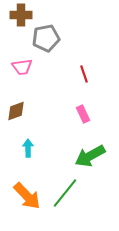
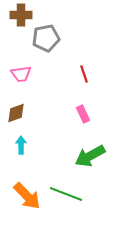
pink trapezoid: moved 1 px left, 7 px down
brown diamond: moved 2 px down
cyan arrow: moved 7 px left, 3 px up
green line: moved 1 px right, 1 px down; rotated 72 degrees clockwise
